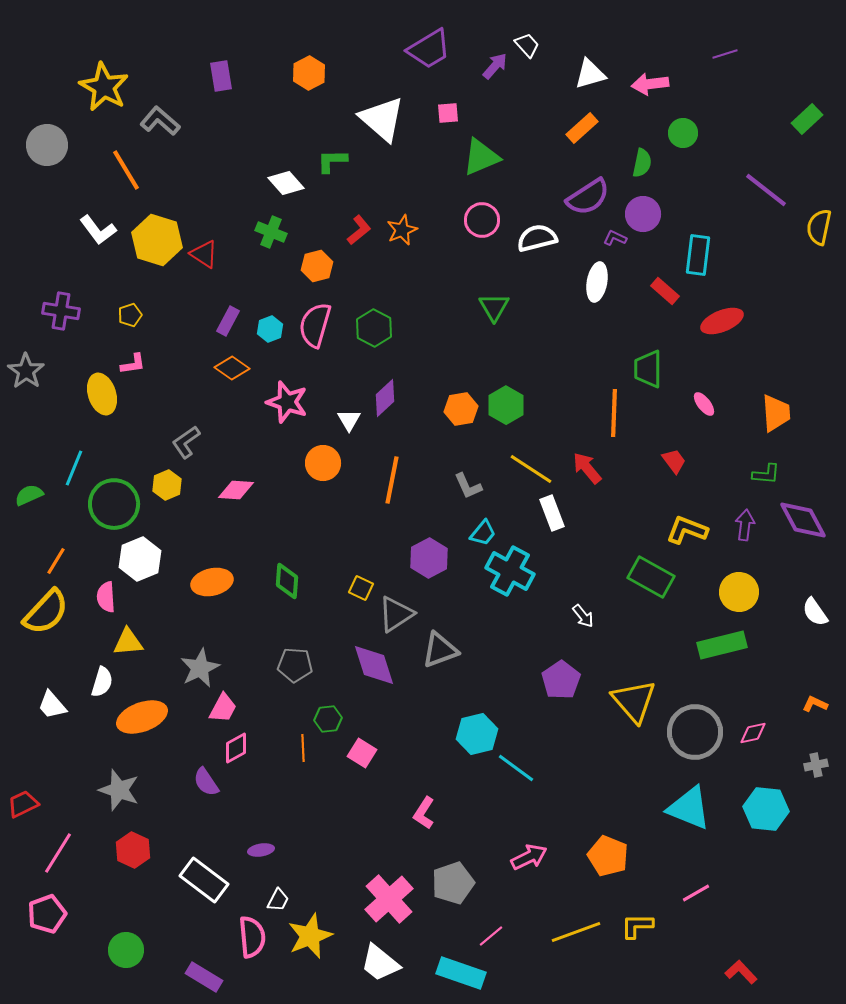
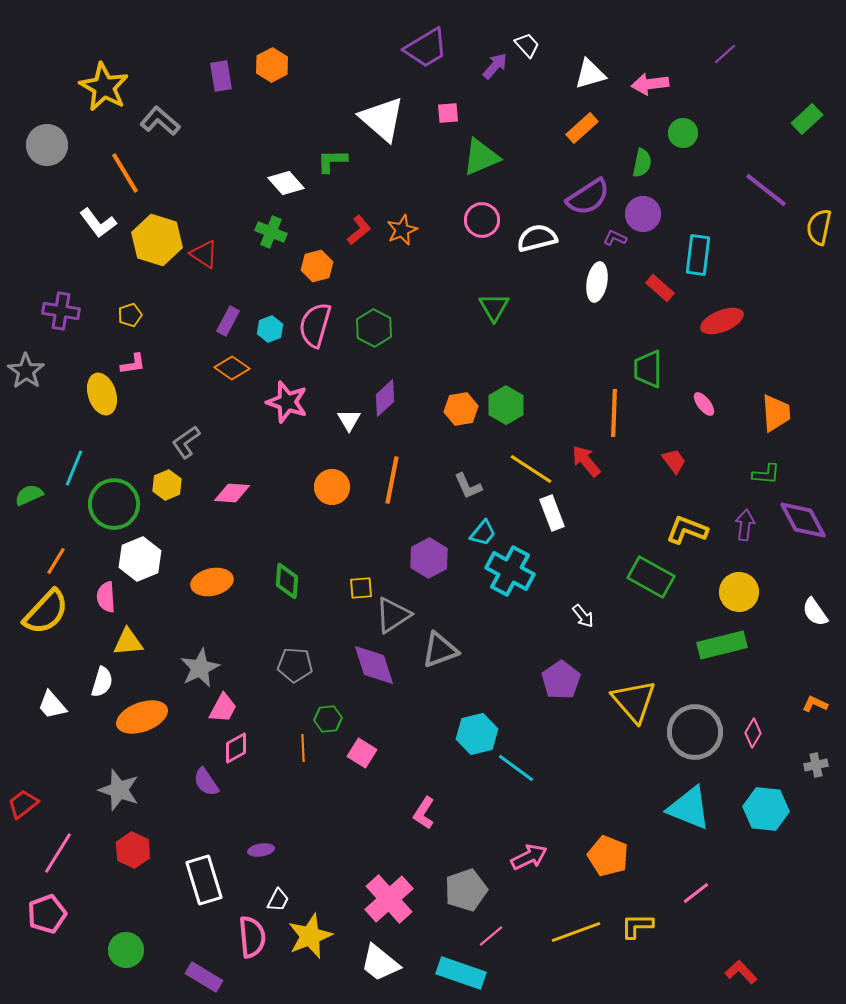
purple trapezoid at (429, 49): moved 3 px left, 1 px up
purple line at (725, 54): rotated 25 degrees counterclockwise
orange hexagon at (309, 73): moved 37 px left, 8 px up
orange line at (126, 170): moved 1 px left, 3 px down
white L-shape at (98, 230): moved 7 px up
red rectangle at (665, 291): moved 5 px left, 3 px up
orange circle at (323, 463): moved 9 px right, 24 px down
red arrow at (587, 468): moved 1 px left, 7 px up
pink diamond at (236, 490): moved 4 px left, 3 px down
yellow square at (361, 588): rotated 30 degrees counterclockwise
gray triangle at (396, 614): moved 3 px left, 1 px down
pink diamond at (753, 733): rotated 48 degrees counterclockwise
red trapezoid at (23, 804): rotated 12 degrees counterclockwise
white rectangle at (204, 880): rotated 36 degrees clockwise
gray pentagon at (453, 883): moved 13 px right, 7 px down
pink line at (696, 893): rotated 8 degrees counterclockwise
